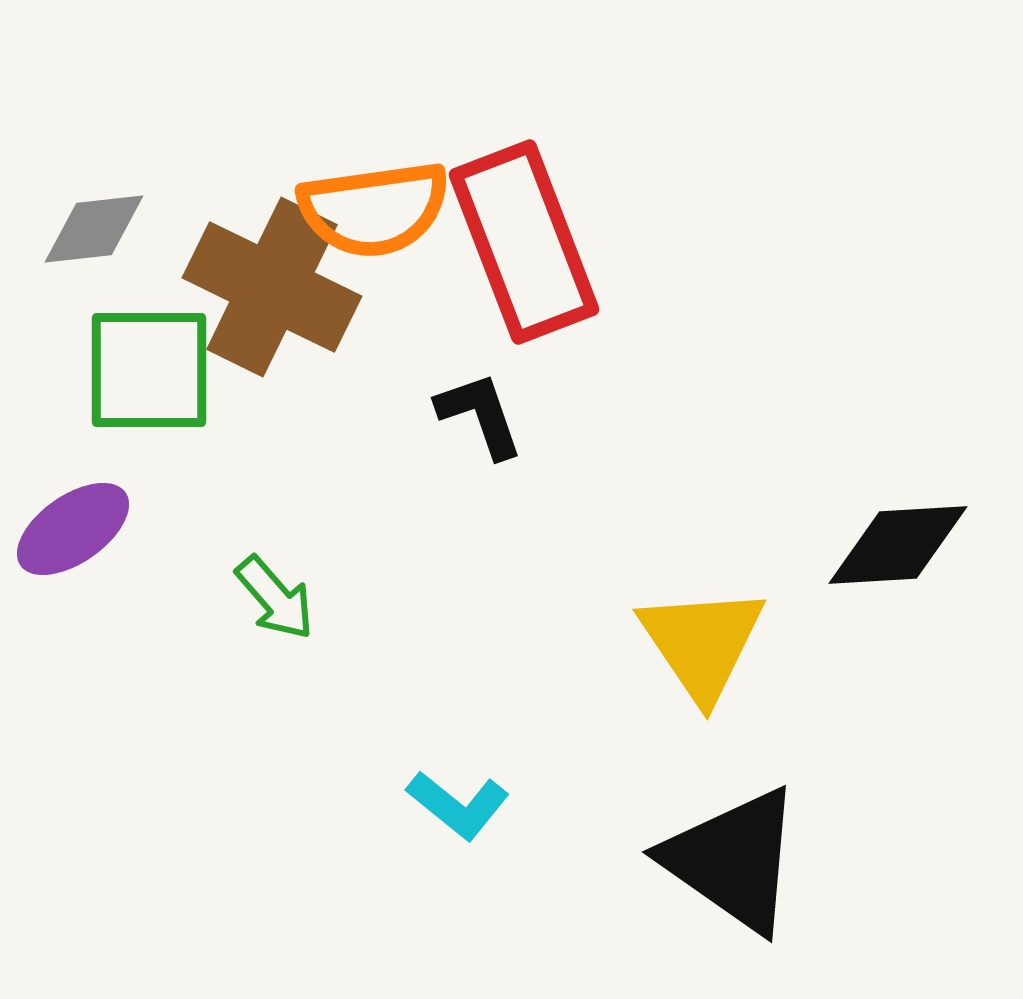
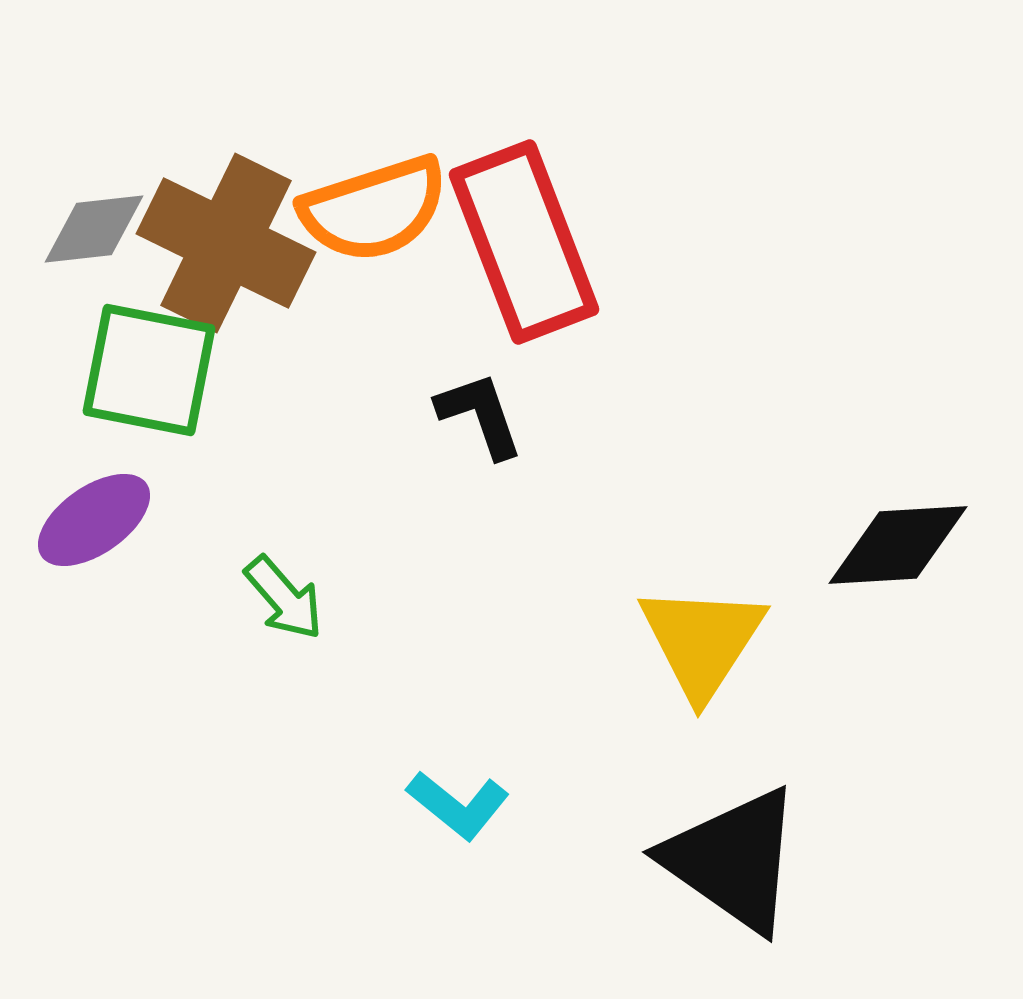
orange semicircle: rotated 10 degrees counterclockwise
brown cross: moved 46 px left, 44 px up
green square: rotated 11 degrees clockwise
purple ellipse: moved 21 px right, 9 px up
green arrow: moved 9 px right
yellow triangle: moved 2 px up; rotated 7 degrees clockwise
